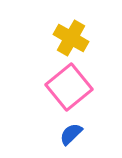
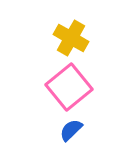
blue semicircle: moved 4 px up
